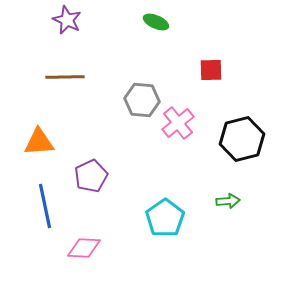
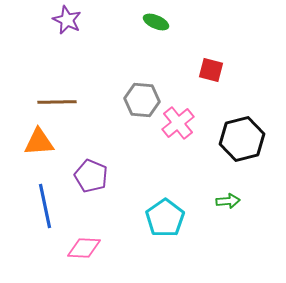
red square: rotated 15 degrees clockwise
brown line: moved 8 px left, 25 px down
purple pentagon: rotated 24 degrees counterclockwise
